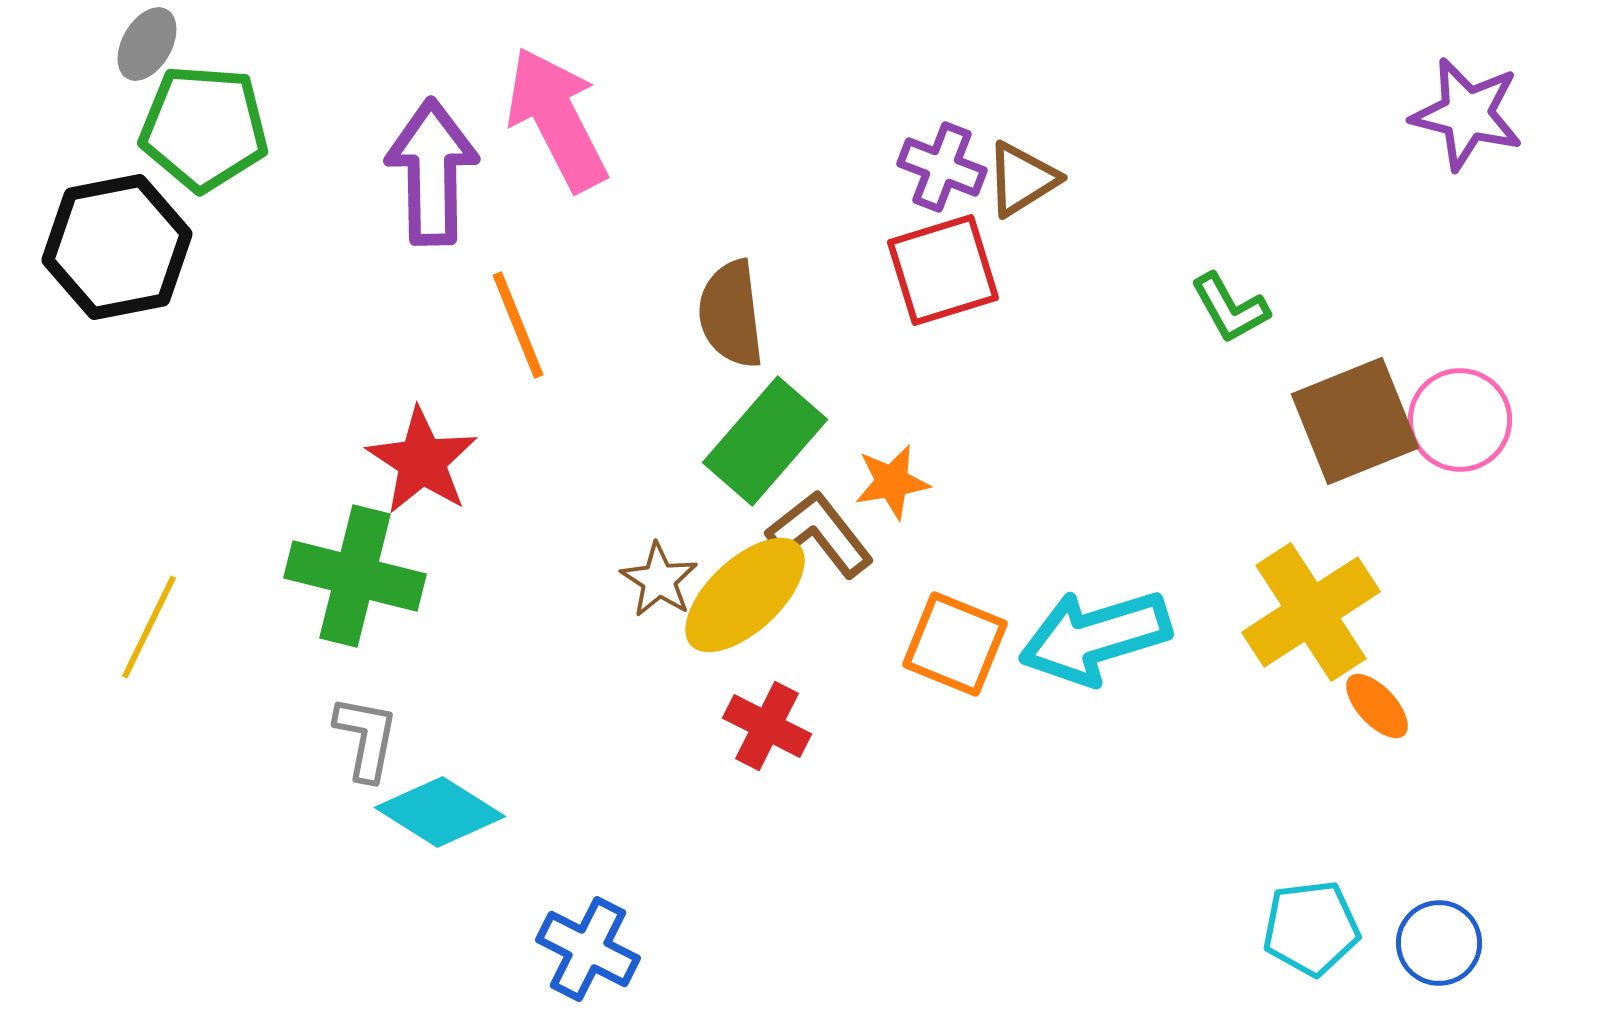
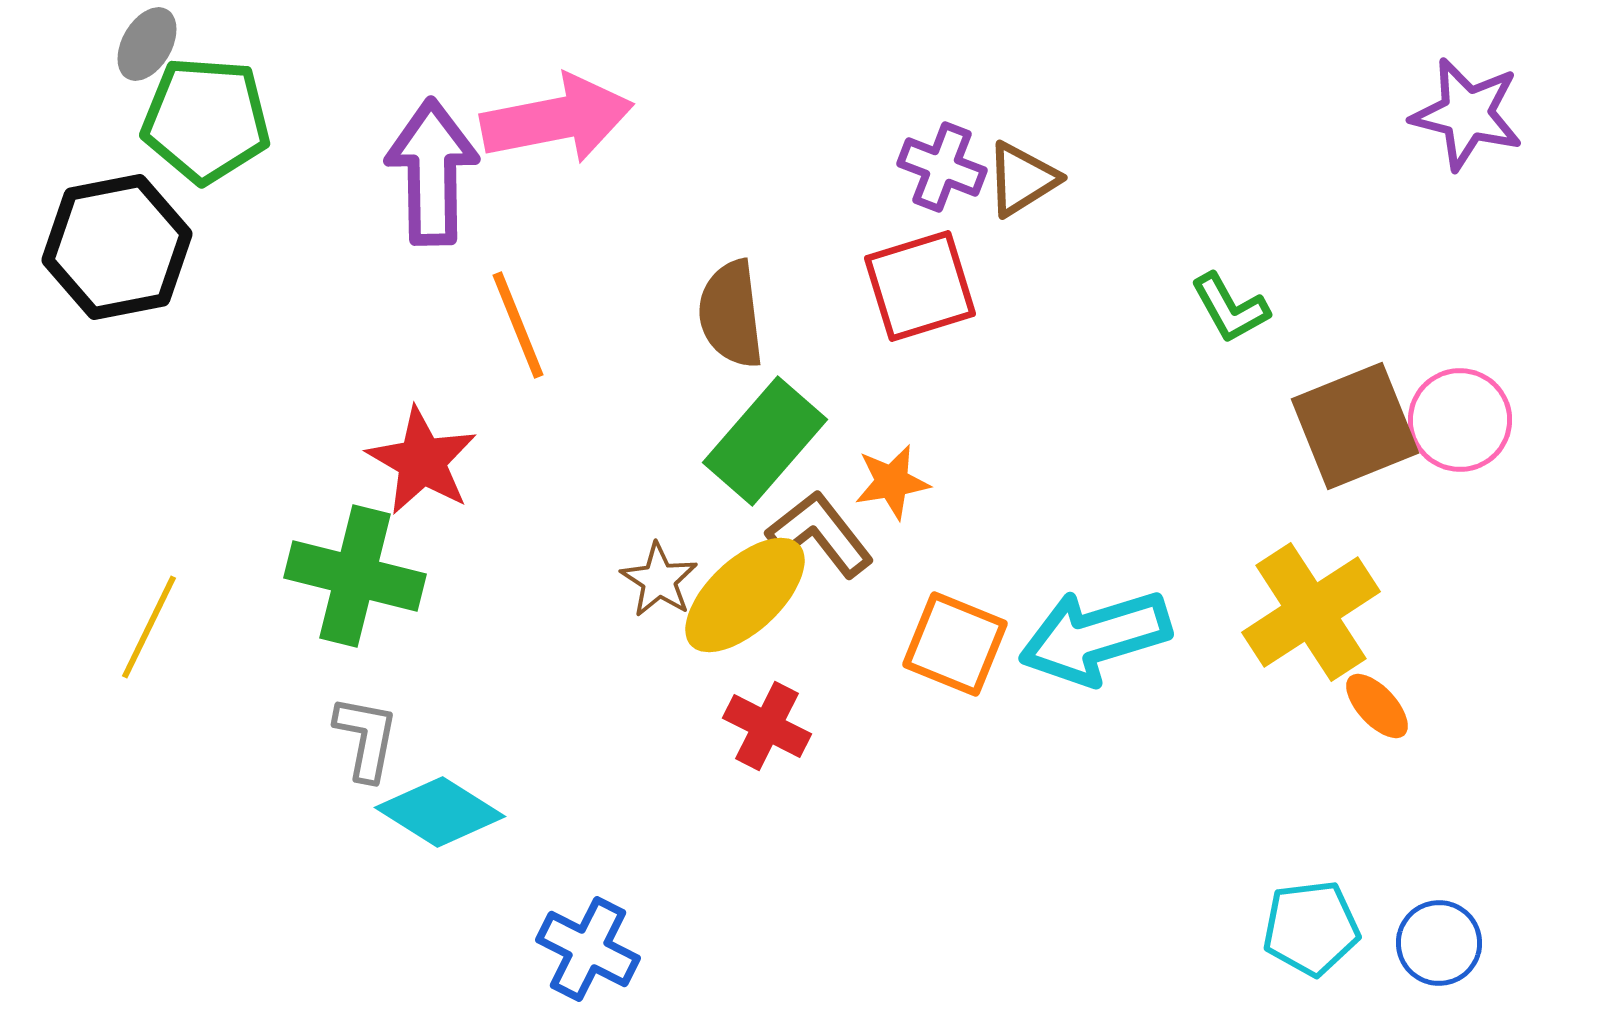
pink arrow: rotated 106 degrees clockwise
green pentagon: moved 2 px right, 8 px up
red square: moved 23 px left, 16 px down
brown square: moved 5 px down
red star: rotated 3 degrees counterclockwise
